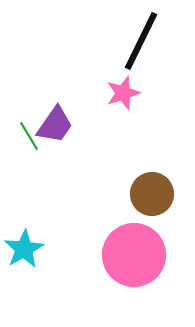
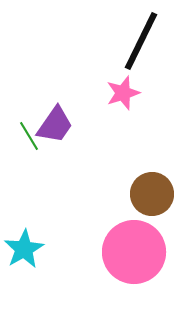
pink circle: moved 3 px up
